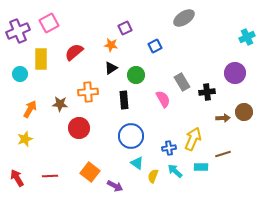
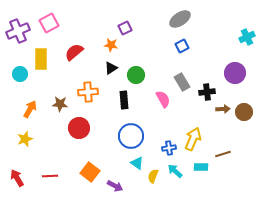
gray ellipse: moved 4 px left, 1 px down
blue square: moved 27 px right
brown arrow: moved 9 px up
